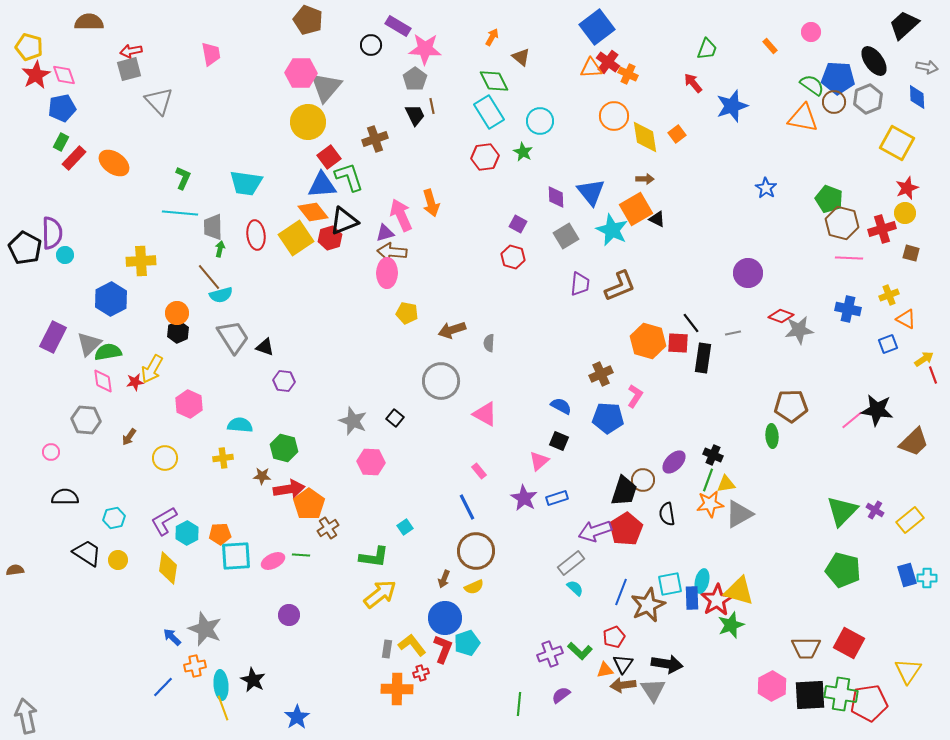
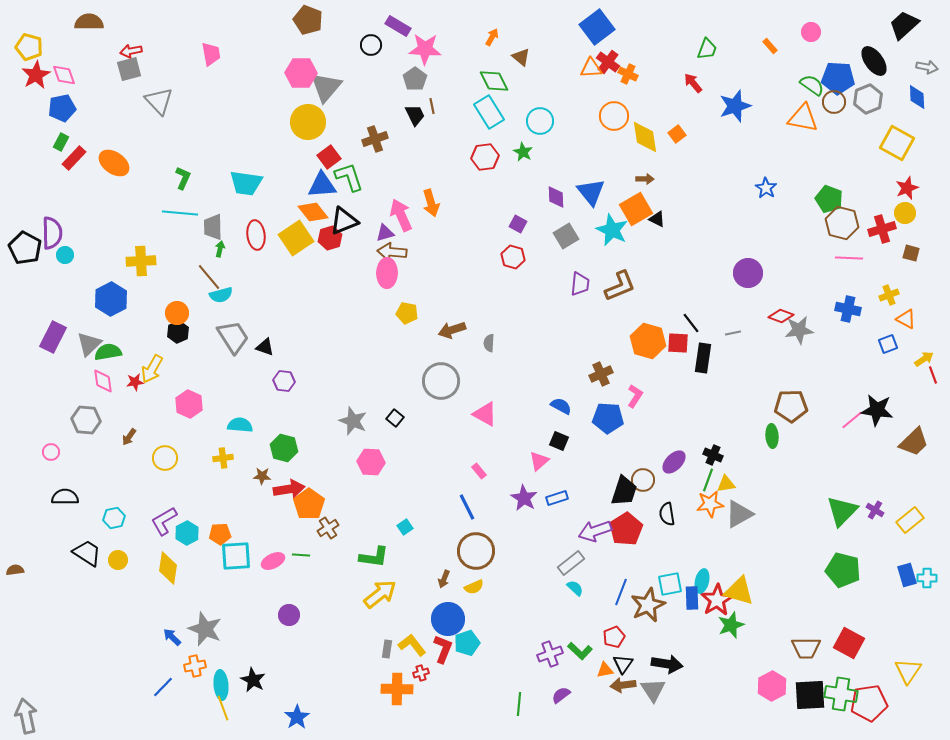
blue star at (732, 106): moved 3 px right
blue circle at (445, 618): moved 3 px right, 1 px down
